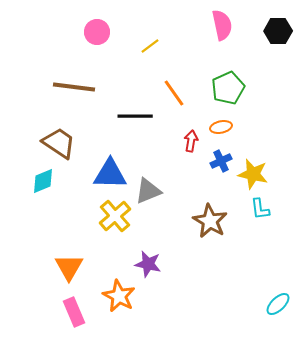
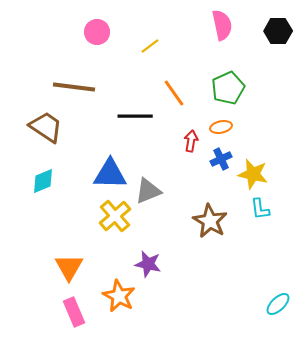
brown trapezoid: moved 13 px left, 16 px up
blue cross: moved 2 px up
